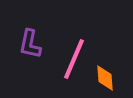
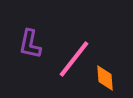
pink line: rotated 15 degrees clockwise
